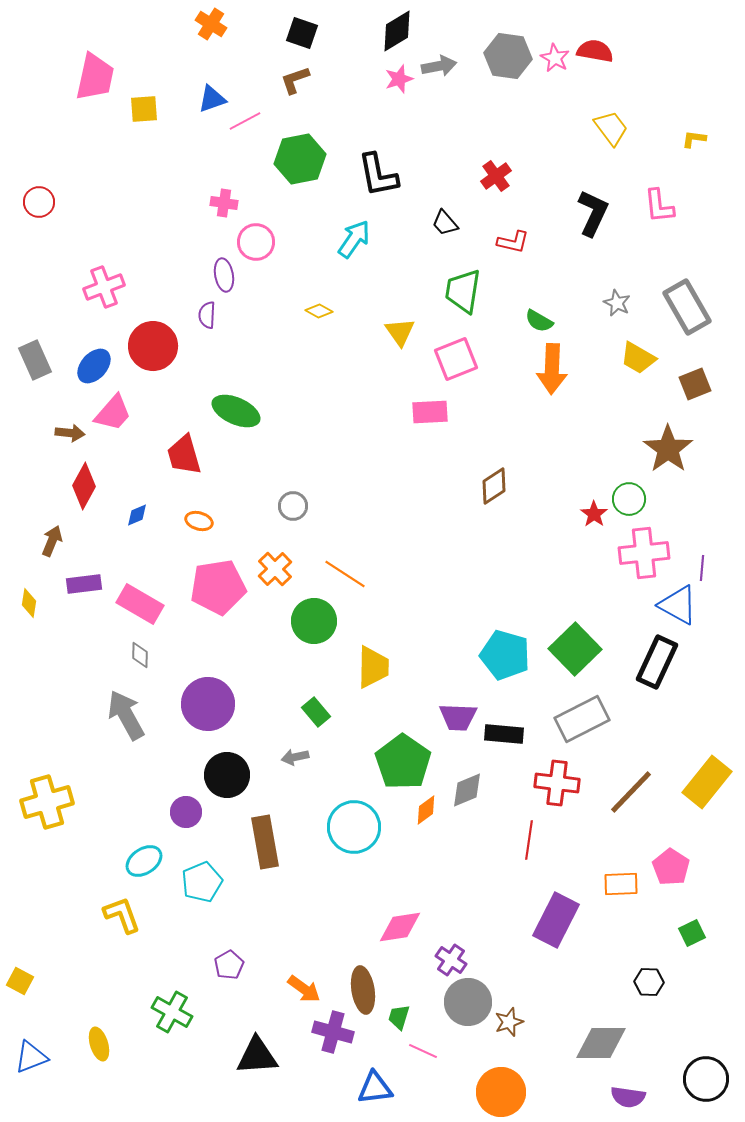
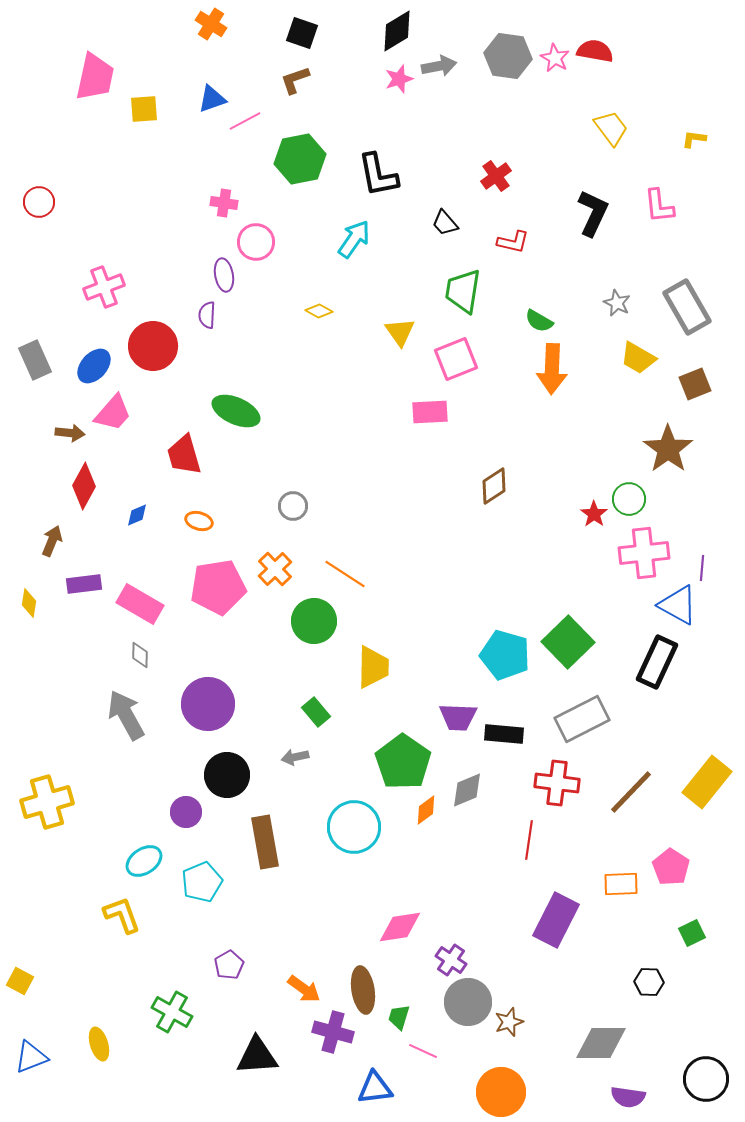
green square at (575, 649): moved 7 px left, 7 px up
